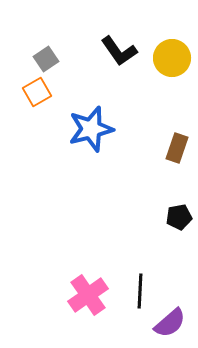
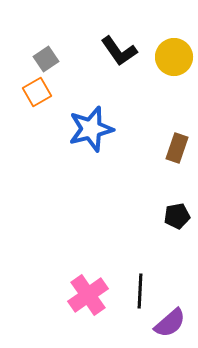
yellow circle: moved 2 px right, 1 px up
black pentagon: moved 2 px left, 1 px up
